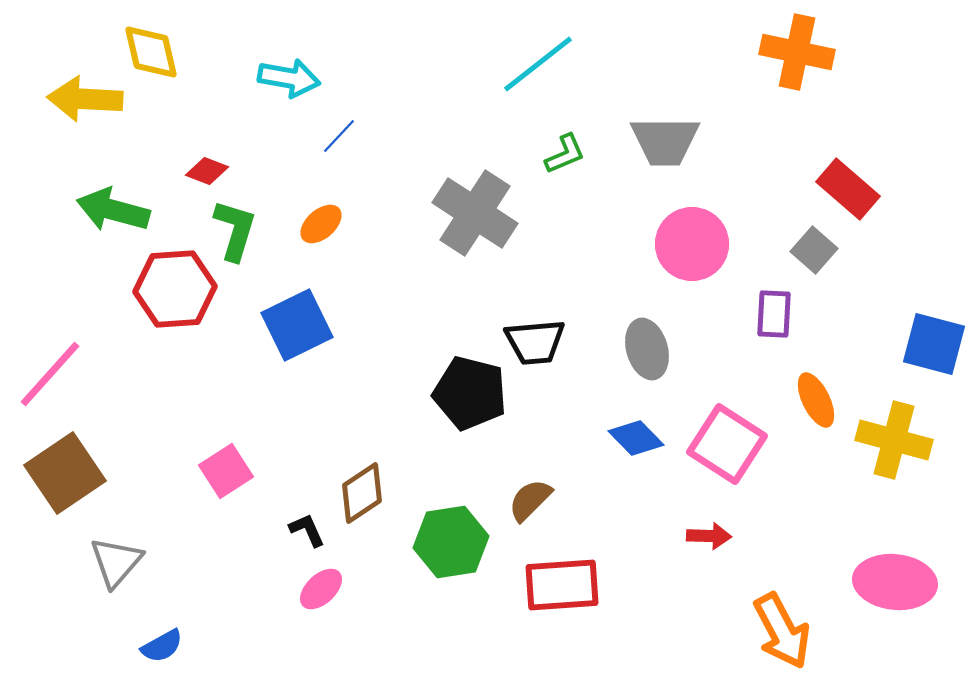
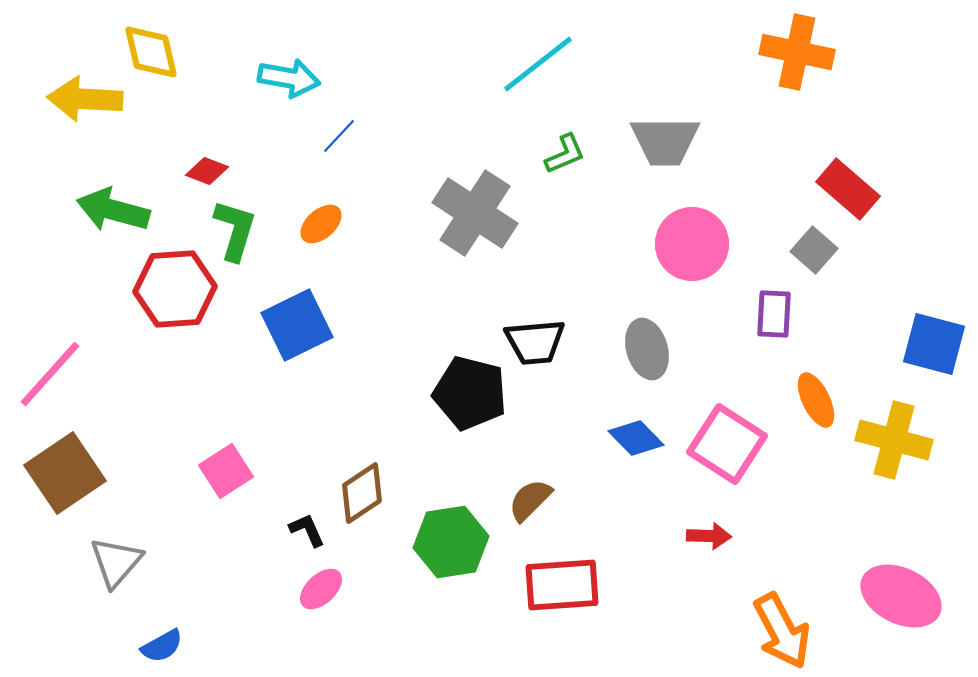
pink ellipse at (895, 582): moved 6 px right, 14 px down; rotated 20 degrees clockwise
